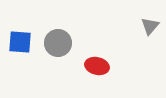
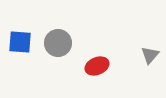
gray triangle: moved 29 px down
red ellipse: rotated 35 degrees counterclockwise
